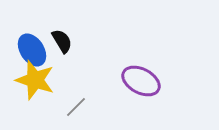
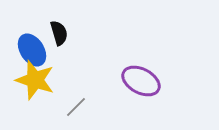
black semicircle: moved 3 px left, 8 px up; rotated 15 degrees clockwise
